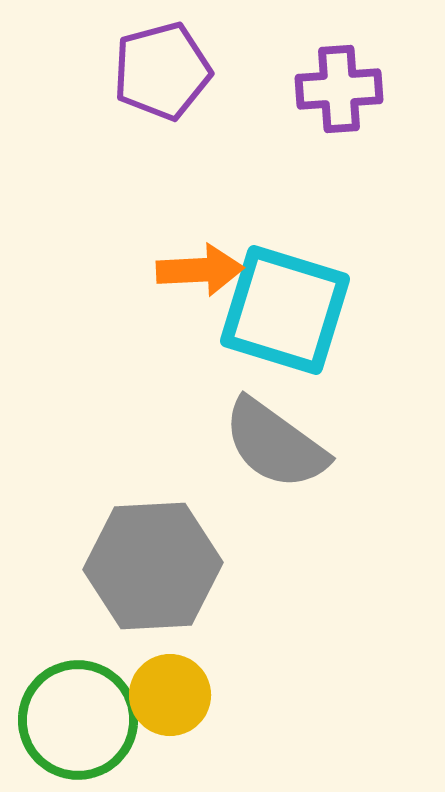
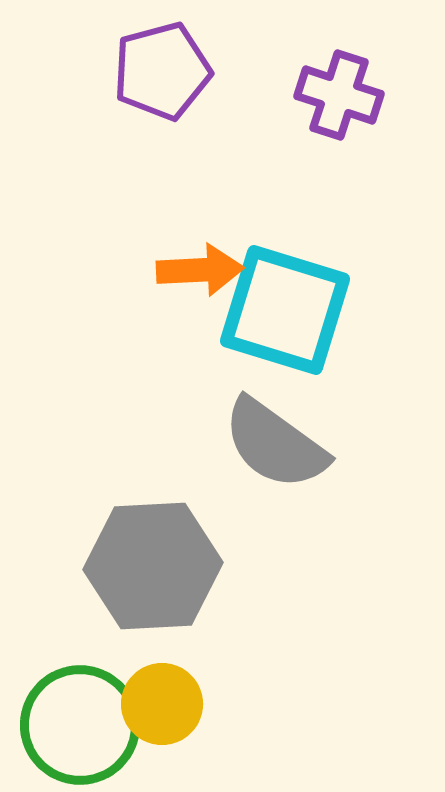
purple cross: moved 6 px down; rotated 22 degrees clockwise
yellow circle: moved 8 px left, 9 px down
green circle: moved 2 px right, 5 px down
